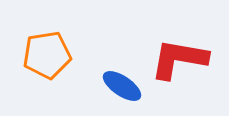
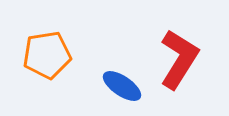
red L-shape: rotated 112 degrees clockwise
